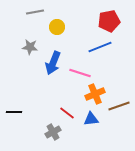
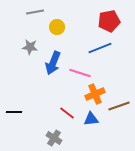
blue line: moved 1 px down
gray cross: moved 1 px right, 6 px down; rotated 28 degrees counterclockwise
